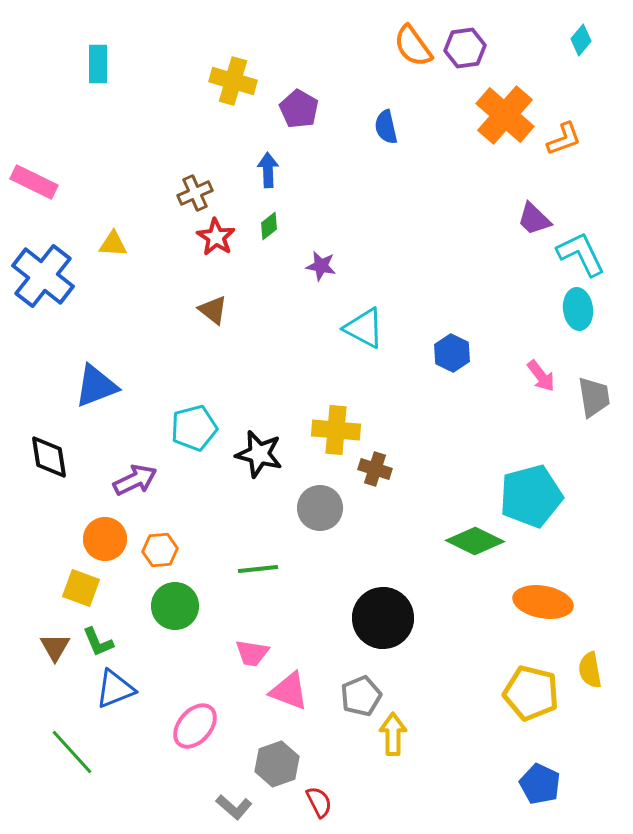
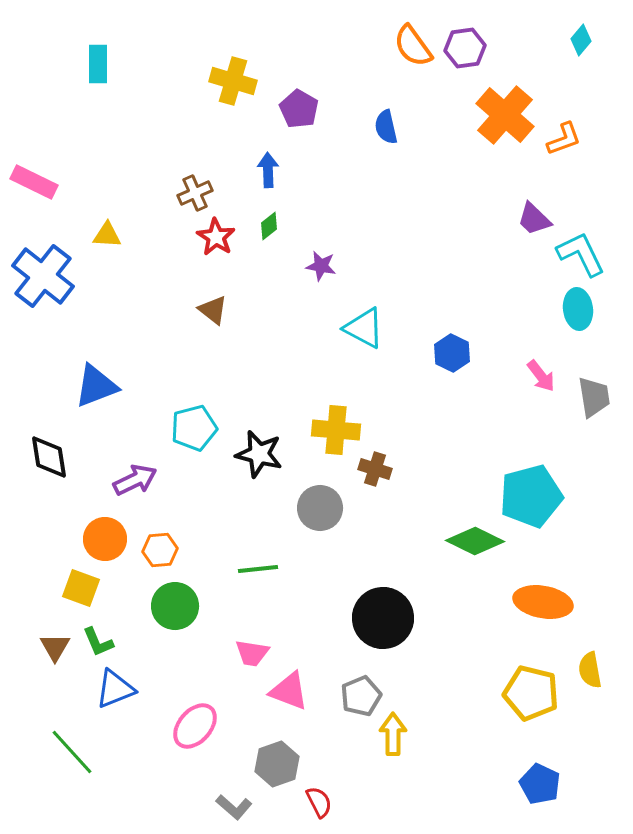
yellow triangle at (113, 244): moved 6 px left, 9 px up
